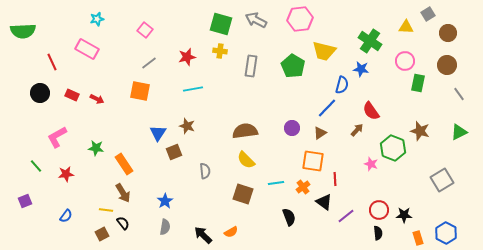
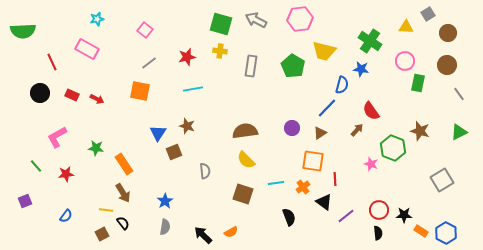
orange rectangle at (418, 238): moved 3 px right, 7 px up; rotated 40 degrees counterclockwise
